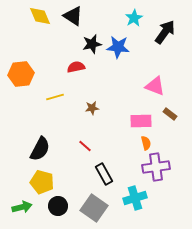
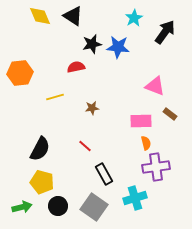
orange hexagon: moved 1 px left, 1 px up
gray square: moved 1 px up
